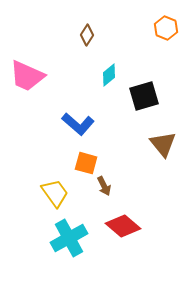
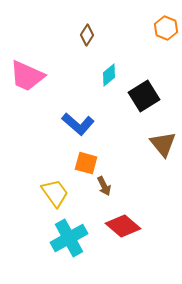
black square: rotated 16 degrees counterclockwise
